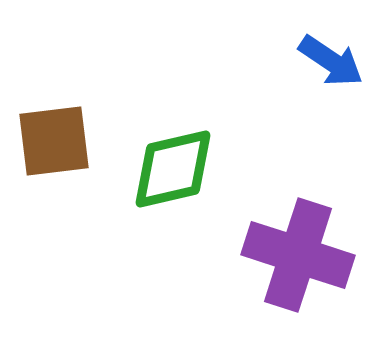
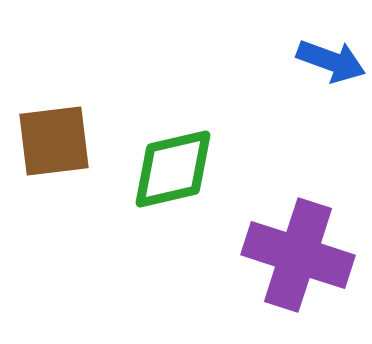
blue arrow: rotated 14 degrees counterclockwise
